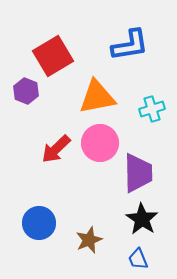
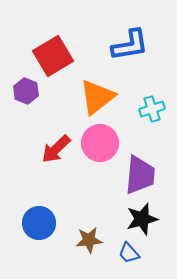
orange triangle: rotated 27 degrees counterclockwise
purple trapezoid: moved 2 px right, 2 px down; rotated 6 degrees clockwise
black star: rotated 24 degrees clockwise
brown star: rotated 16 degrees clockwise
blue trapezoid: moved 9 px left, 6 px up; rotated 20 degrees counterclockwise
